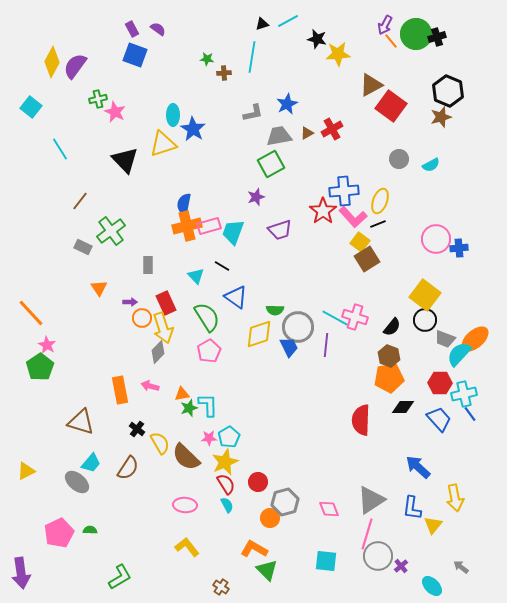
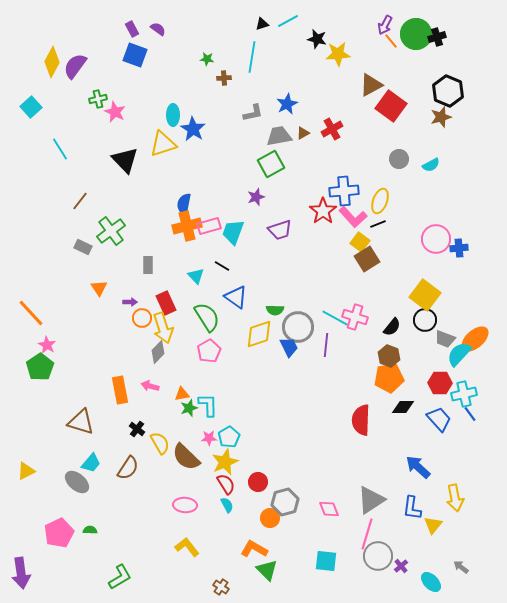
brown cross at (224, 73): moved 5 px down
cyan square at (31, 107): rotated 10 degrees clockwise
brown triangle at (307, 133): moved 4 px left
cyan ellipse at (432, 586): moved 1 px left, 4 px up
